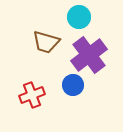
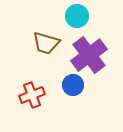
cyan circle: moved 2 px left, 1 px up
brown trapezoid: moved 1 px down
